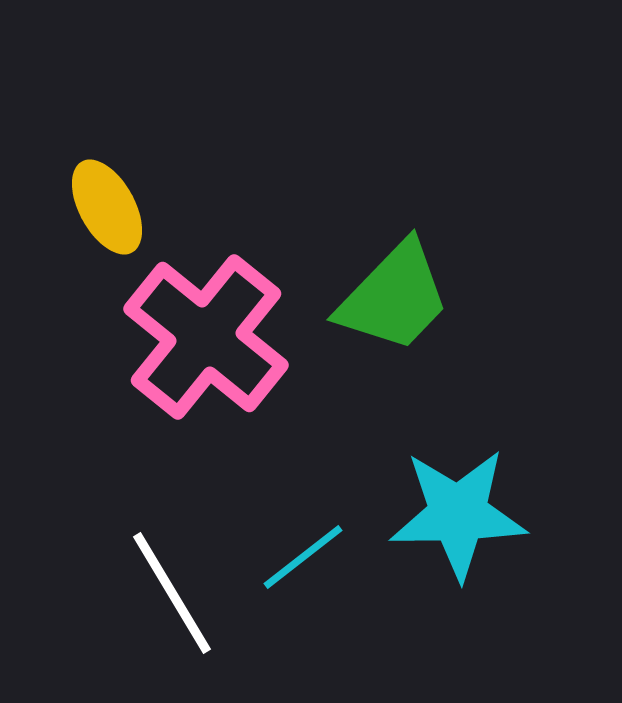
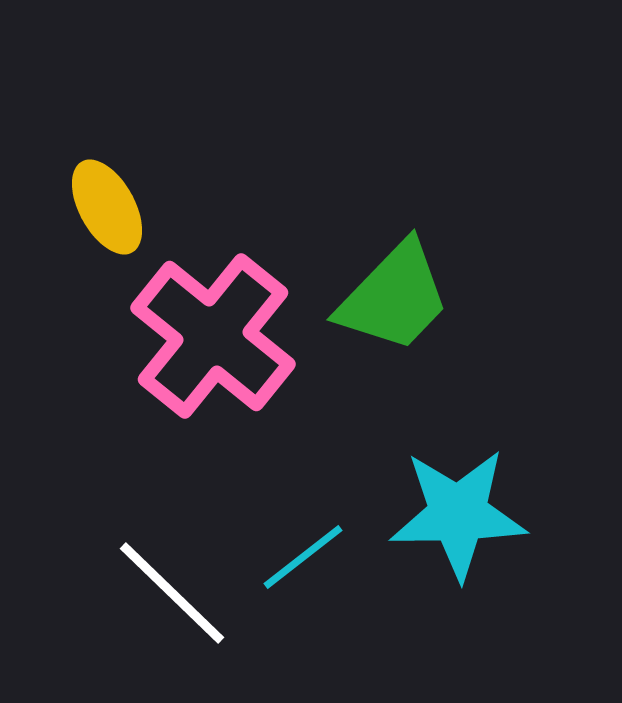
pink cross: moved 7 px right, 1 px up
white line: rotated 15 degrees counterclockwise
